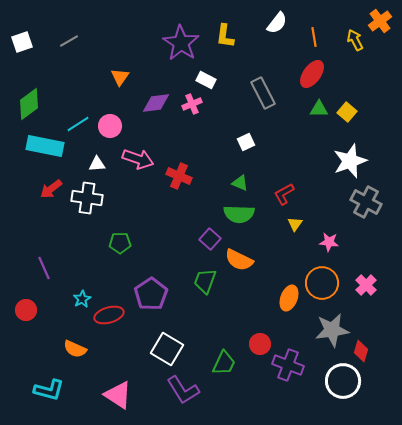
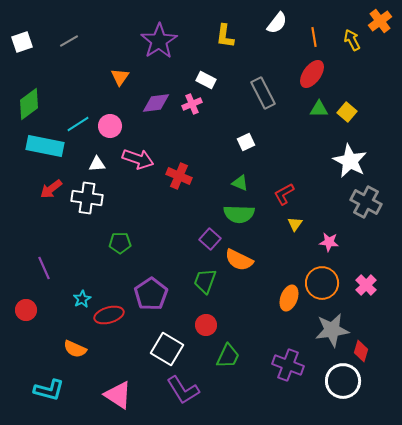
yellow arrow at (355, 40): moved 3 px left
purple star at (181, 43): moved 22 px left, 2 px up; rotated 6 degrees clockwise
white star at (350, 161): rotated 24 degrees counterclockwise
red circle at (260, 344): moved 54 px left, 19 px up
green trapezoid at (224, 363): moved 4 px right, 7 px up
